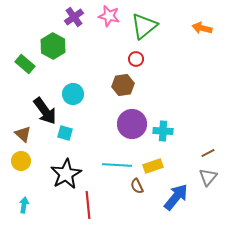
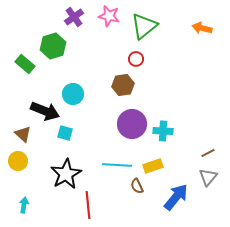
green hexagon: rotated 15 degrees clockwise
black arrow: rotated 32 degrees counterclockwise
yellow circle: moved 3 px left
